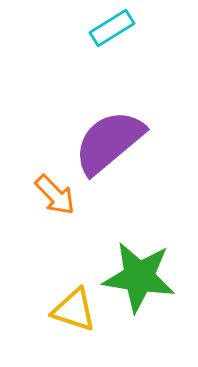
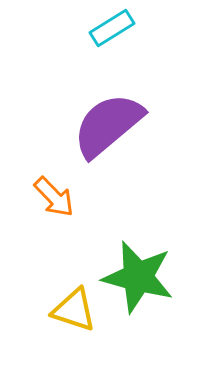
purple semicircle: moved 1 px left, 17 px up
orange arrow: moved 1 px left, 2 px down
green star: moved 1 px left; rotated 6 degrees clockwise
